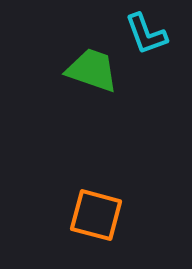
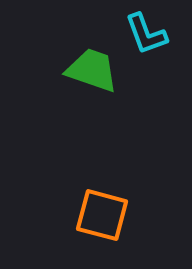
orange square: moved 6 px right
